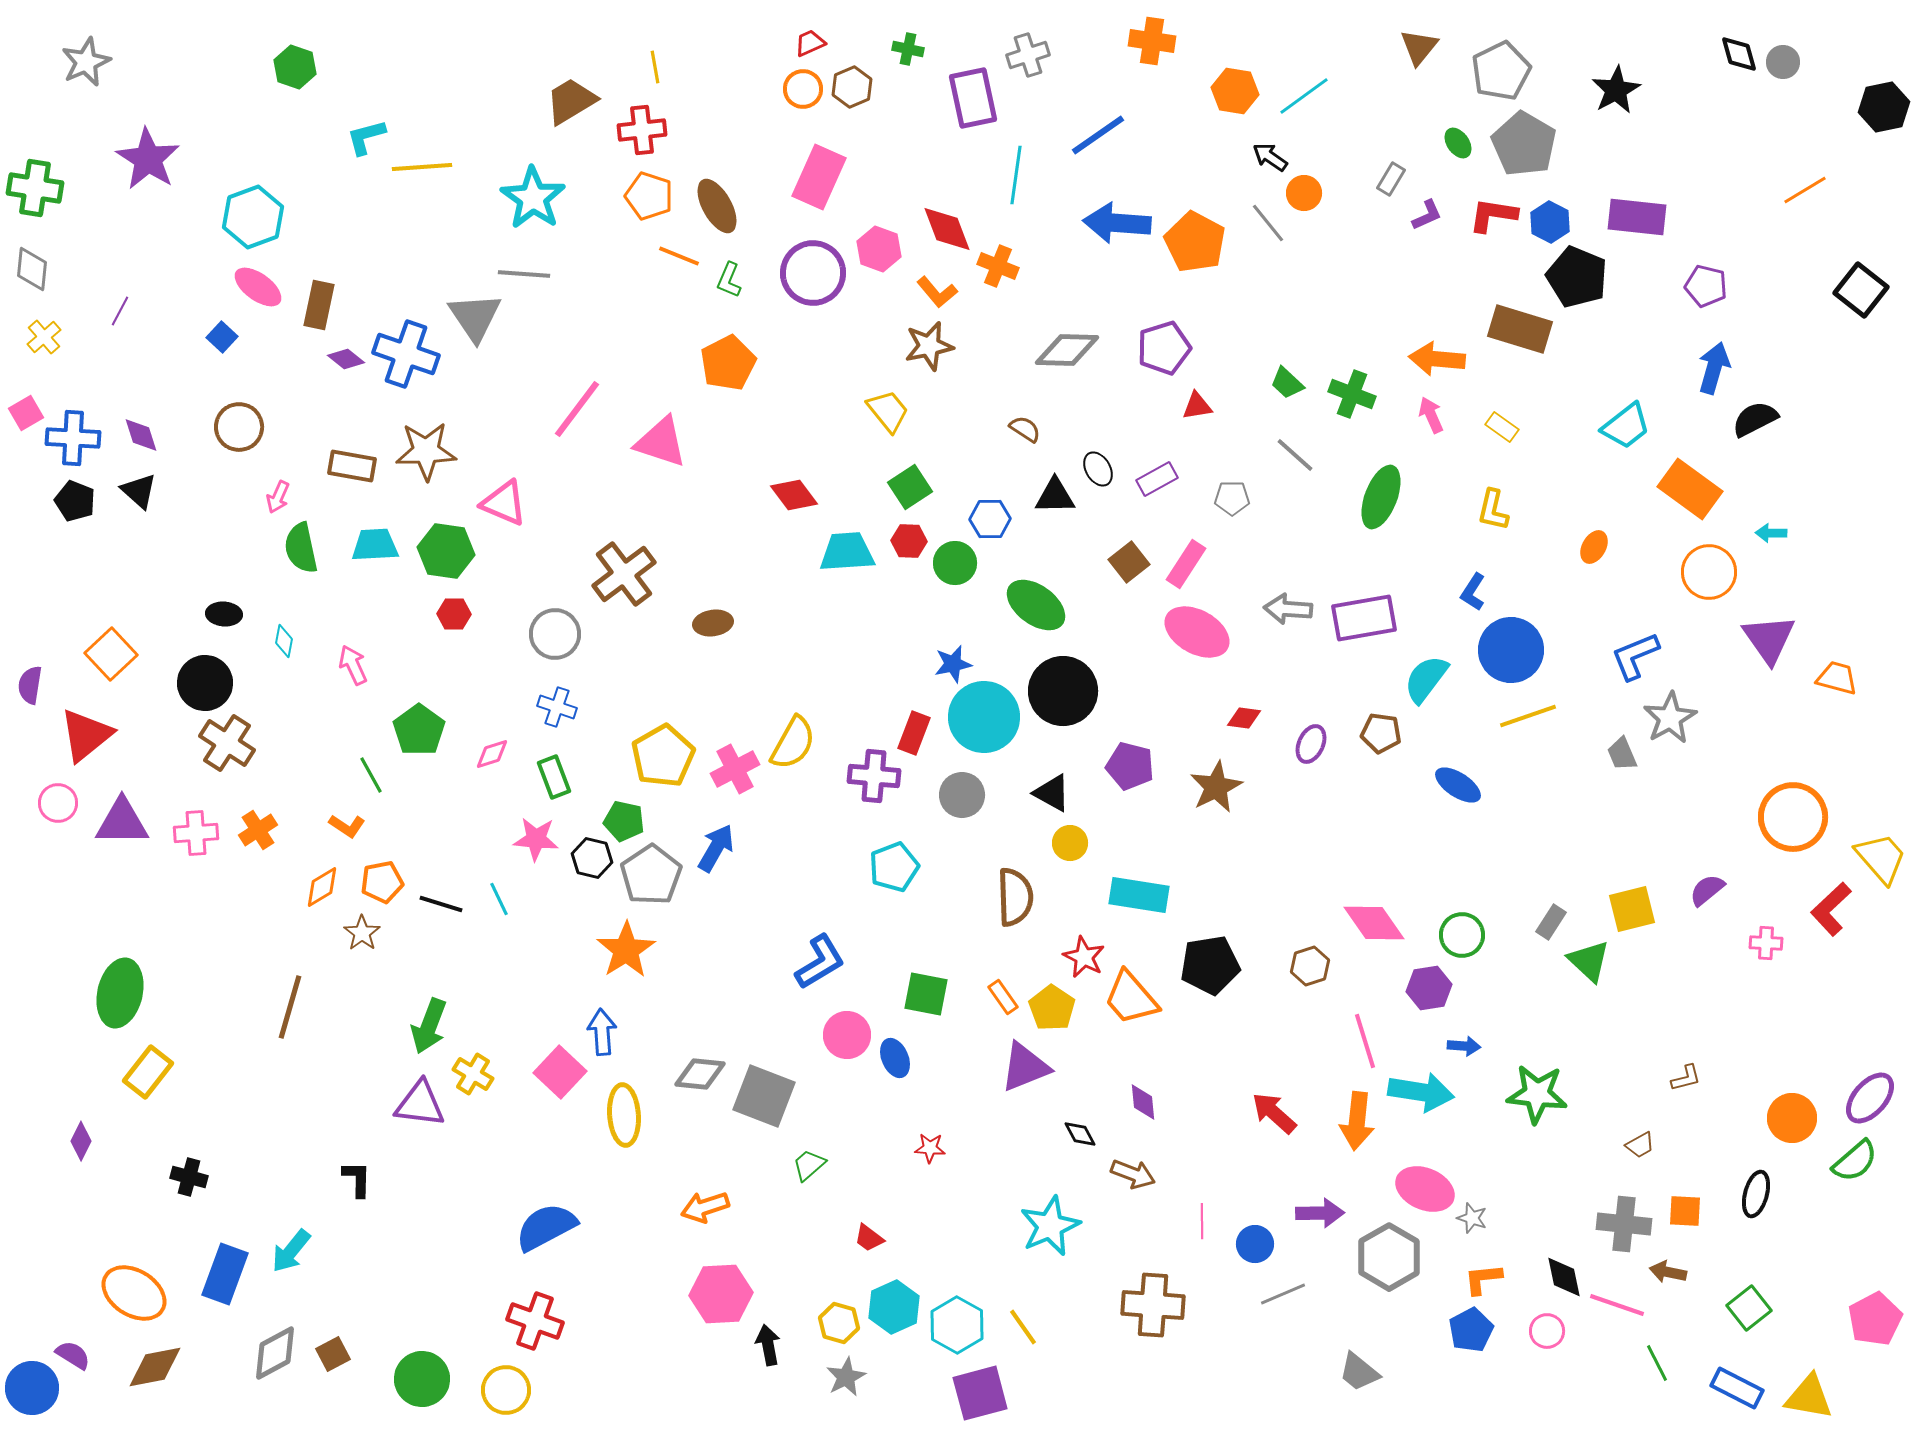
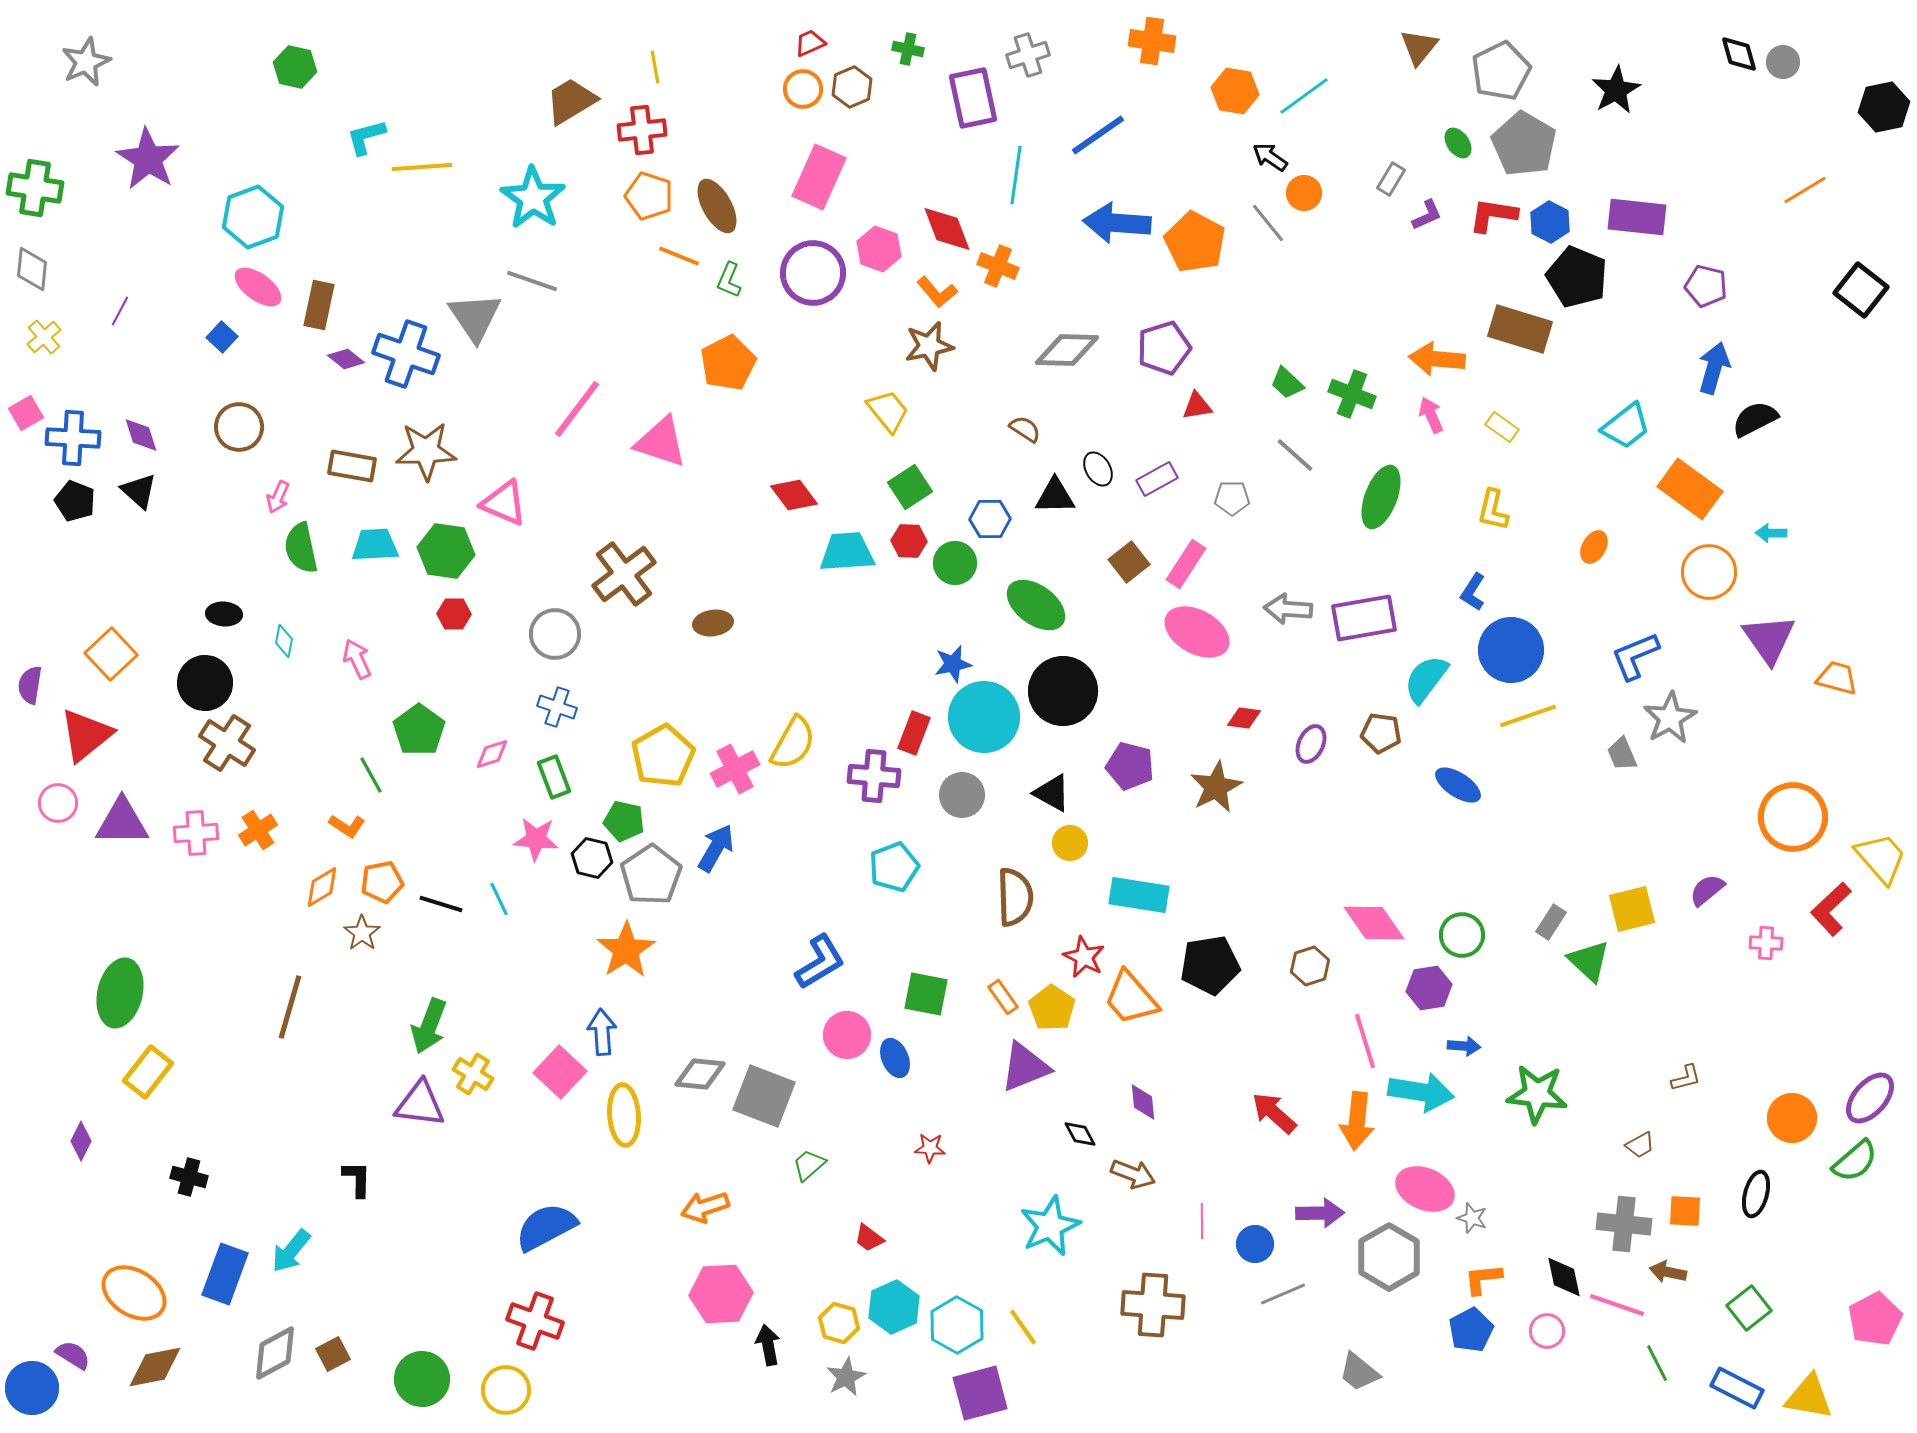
green hexagon at (295, 67): rotated 6 degrees counterclockwise
gray line at (524, 274): moved 8 px right, 7 px down; rotated 15 degrees clockwise
pink arrow at (353, 665): moved 4 px right, 6 px up
